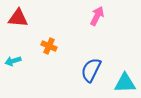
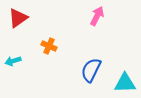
red triangle: rotated 40 degrees counterclockwise
